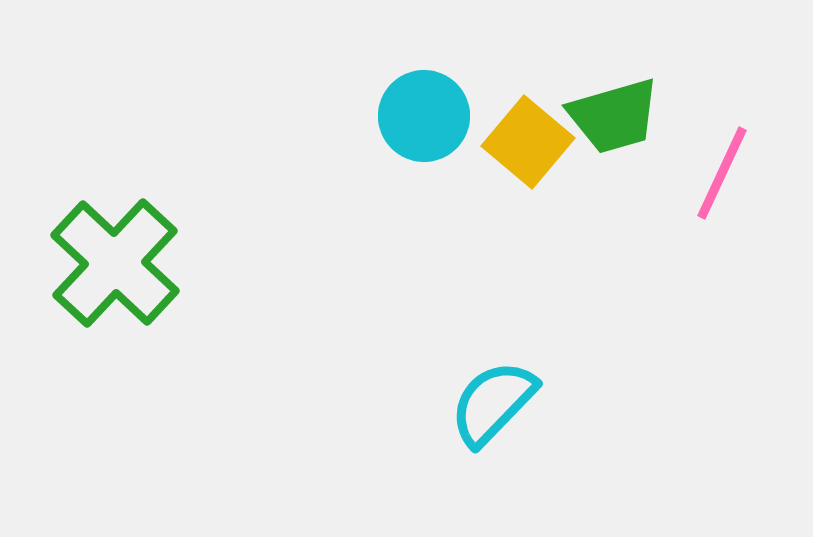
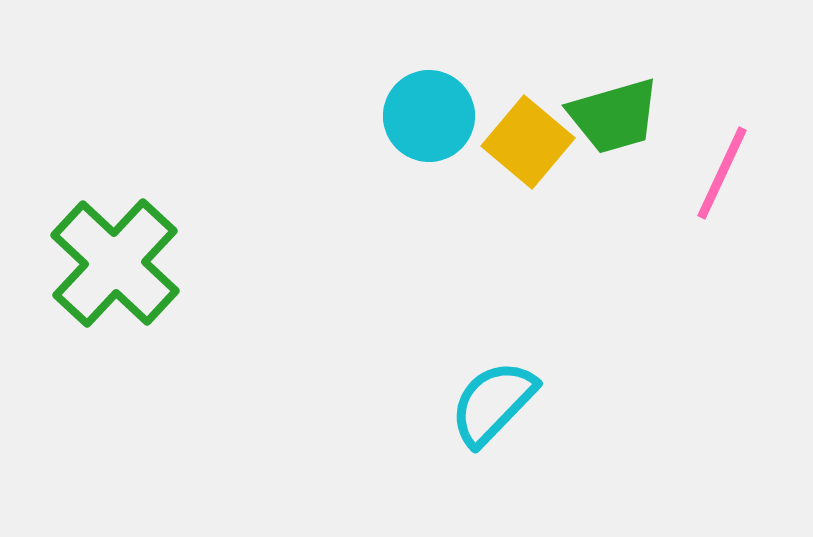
cyan circle: moved 5 px right
